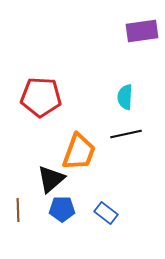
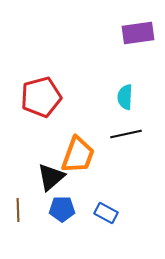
purple rectangle: moved 4 px left, 2 px down
red pentagon: rotated 18 degrees counterclockwise
orange trapezoid: moved 1 px left, 3 px down
black triangle: moved 2 px up
blue rectangle: rotated 10 degrees counterclockwise
